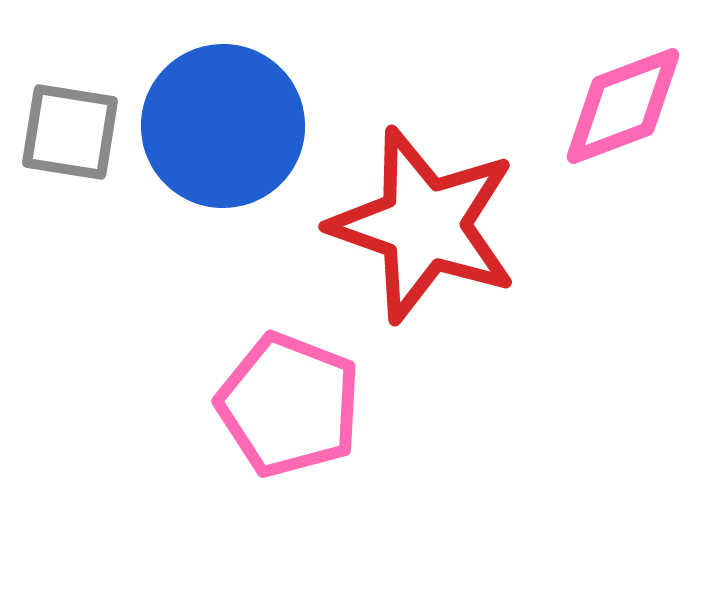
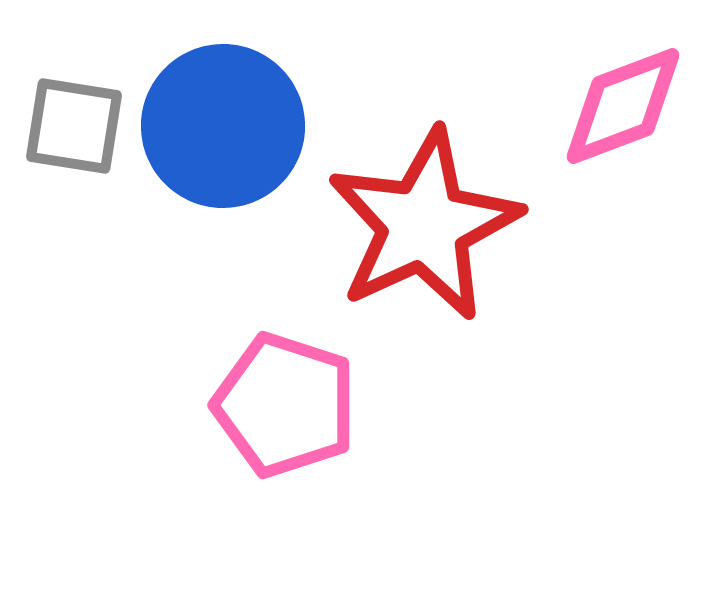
gray square: moved 4 px right, 6 px up
red star: rotated 28 degrees clockwise
pink pentagon: moved 4 px left; rotated 3 degrees counterclockwise
